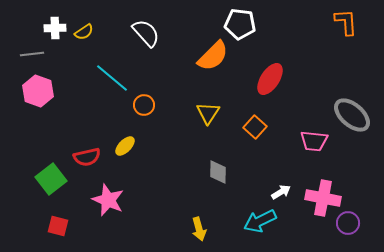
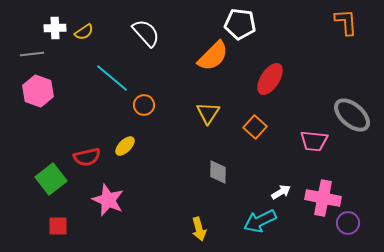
red square: rotated 15 degrees counterclockwise
